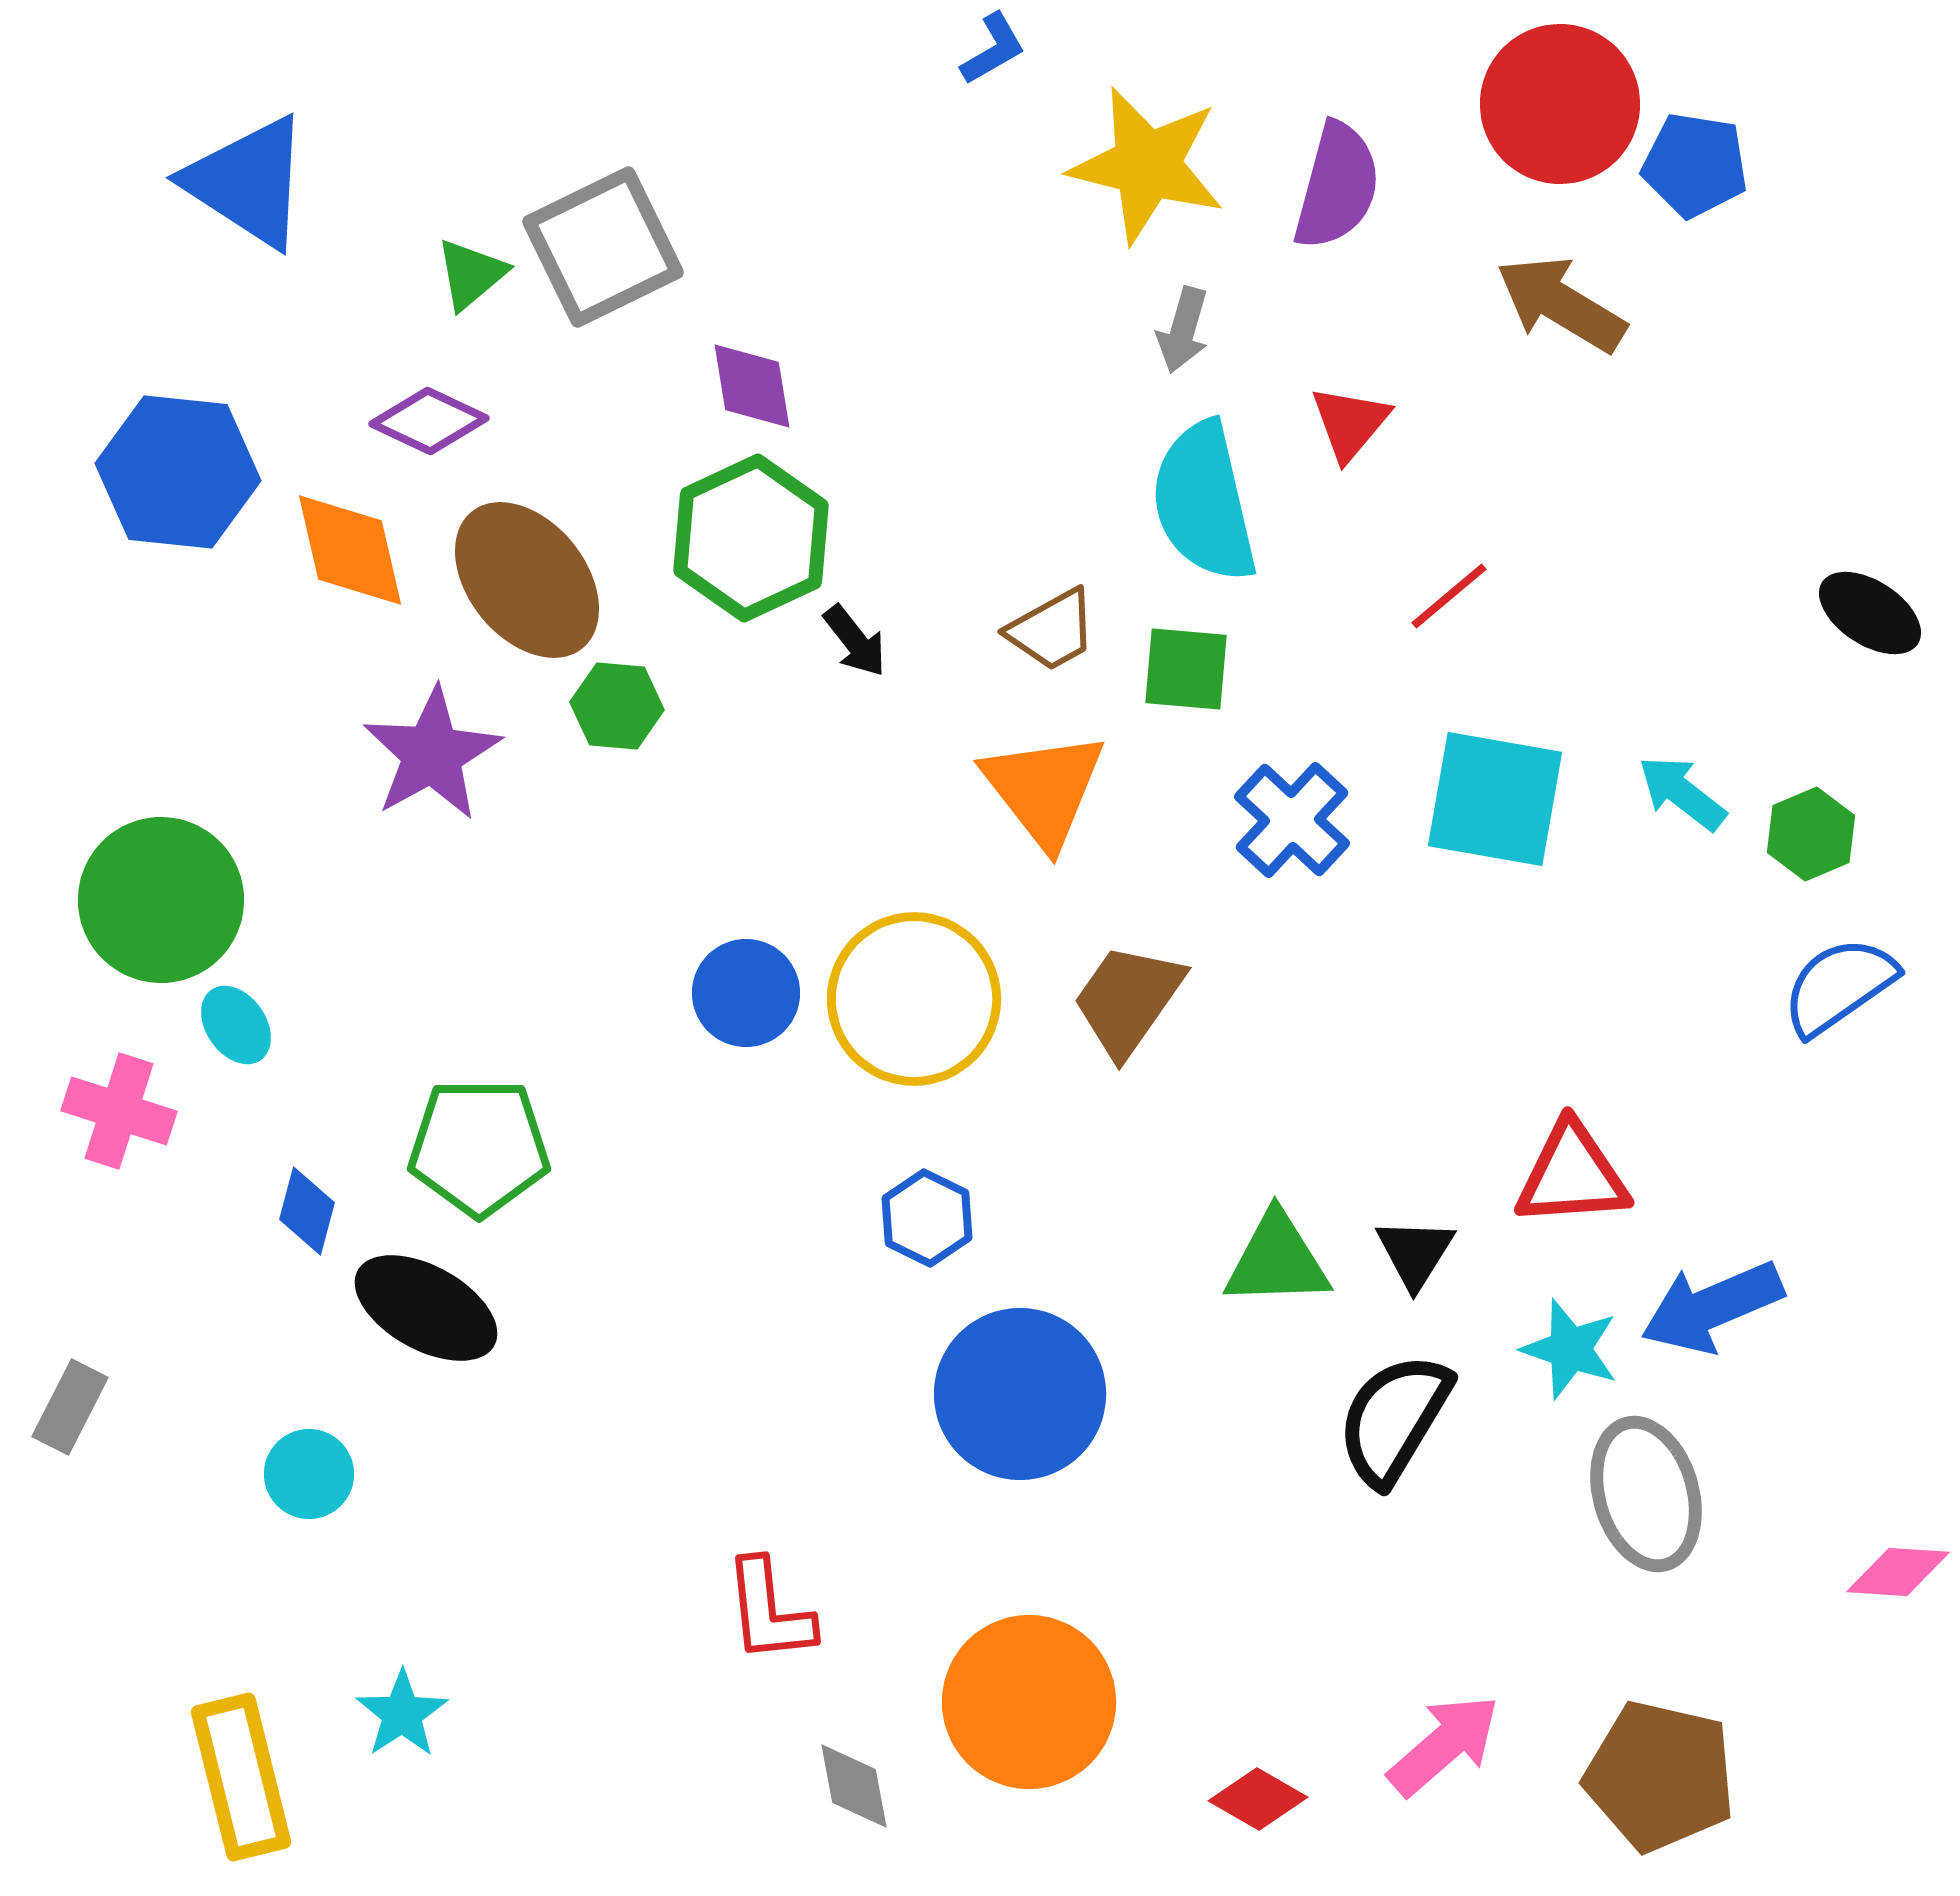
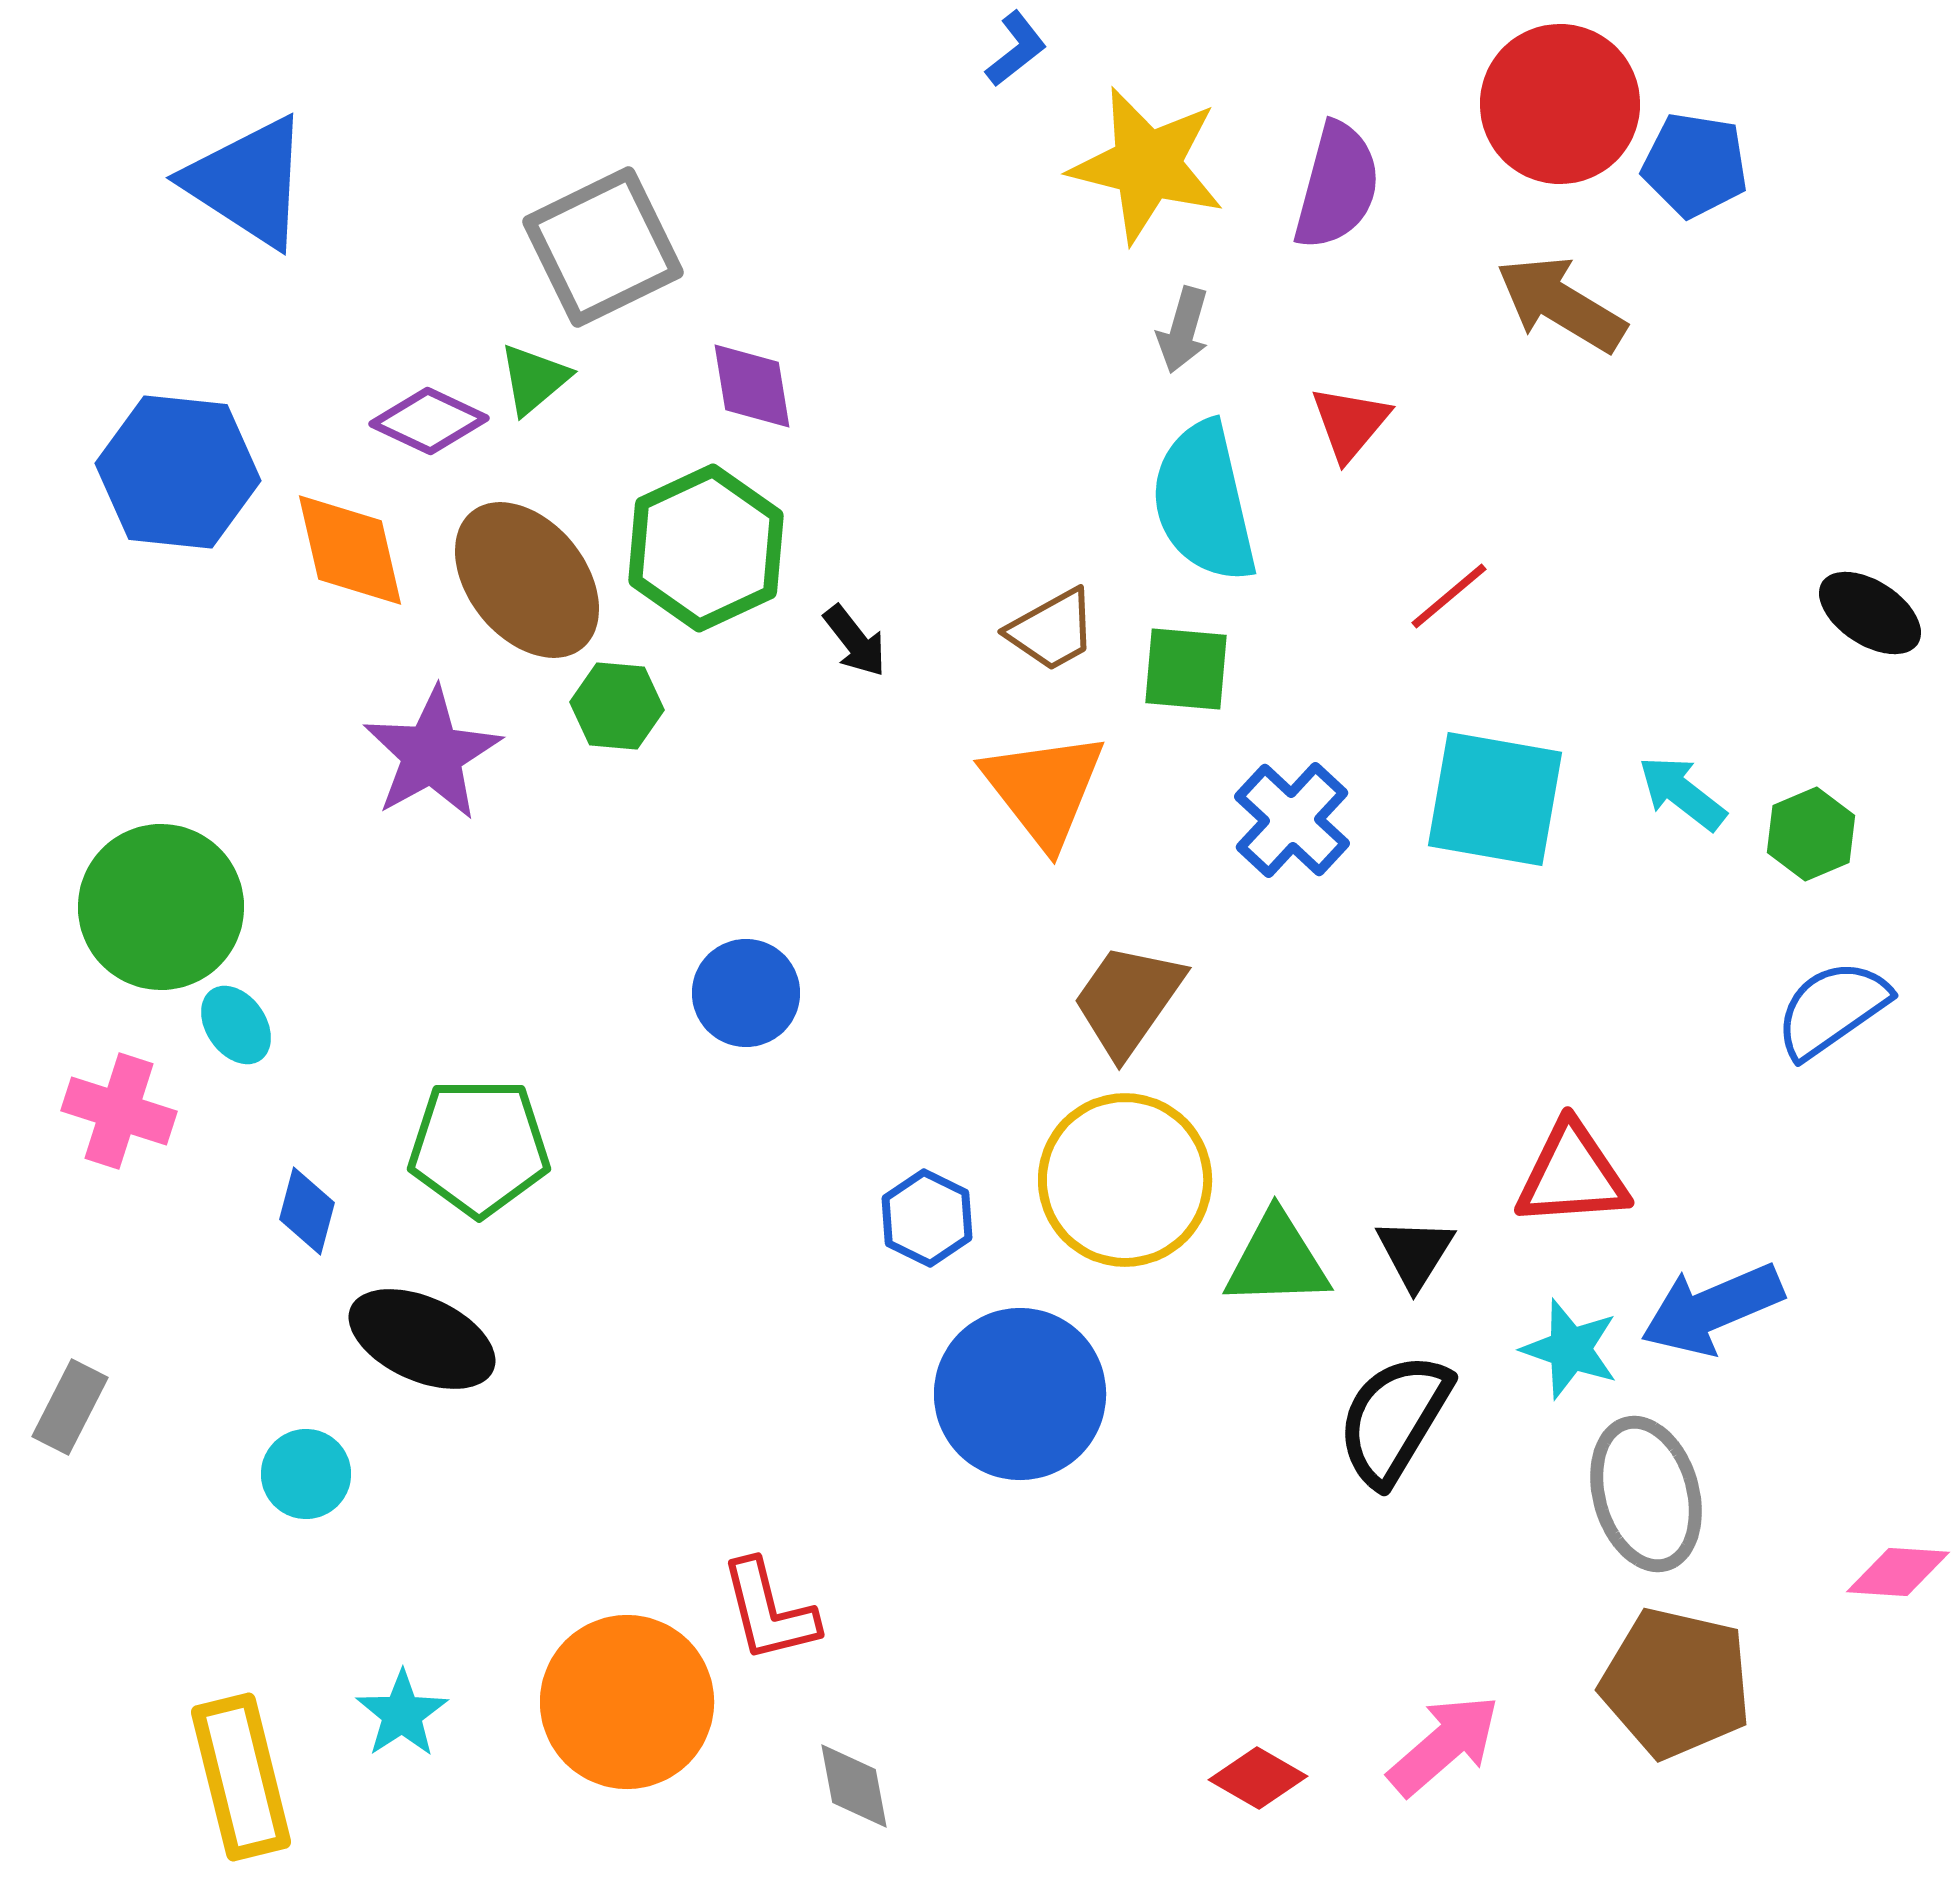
blue L-shape at (993, 49): moved 23 px right; rotated 8 degrees counterclockwise
green triangle at (471, 274): moved 63 px right, 105 px down
green hexagon at (751, 538): moved 45 px left, 10 px down
green circle at (161, 900): moved 7 px down
blue semicircle at (1839, 986): moved 7 px left, 23 px down
yellow circle at (914, 999): moved 211 px right, 181 px down
blue arrow at (1712, 1307): moved 2 px down
black ellipse at (426, 1308): moved 4 px left, 31 px down; rotated 5 degrees counterclockwise
cyan circle at (309, 1474): moved 3 px left
red L-shape at (769, 1611): rotated 8 degrees counterclockwise
orange circle at (1029, 1702): moved 402 px left
brown pentagon at (1660, 1776): moved 16 px right, 93 px up
red diamond at (1258, 1799): moved 21 px up
